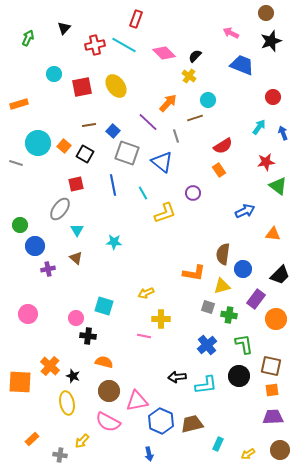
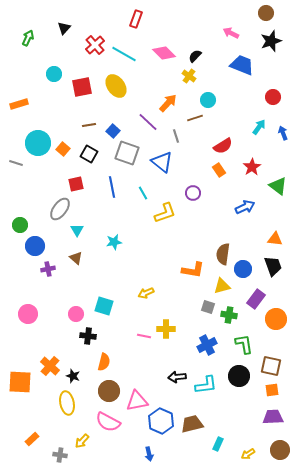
red cross at (95, 45): rotated 30 degrees counterclockwise
cyan line at (124, 45): moved 9 px down
orange square at (64, 146): moved 1 px left, 3 px down
black square at (85, 154): moved 4 px right
red star at (266, 162): moved 14 px left, 5 px down; rotated 24 degrees counterclockwise
blue line at (113, 185): moved 1 px left, 2 px down
blue arrow at (245, 211): moved 4 px up
orange triangle at (273, 234): moved 2 px right, 5 px down
cyan star at (114, 242): rotated 14 degrees counterclockwise
orange L-shape at (194, 273): moved 1 px left, 3 px up
black trapezoid at (280, 275): moved 7 px left, 9 px up; rotated 65 degrees counterclockwise
pink circle at (76, 318): moved 4 px up
yellow cross at (161, 319): moved 5 px right, 10 px down
blue cross at (207, 345): rotated 12 degrees clockwise
orange semicircle at (104, 362): rotated 90 degrees clockwise
